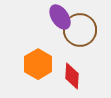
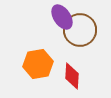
purple ellipse: moved 2 px right
orange hexagon: rotated 20 degrees clockwise
